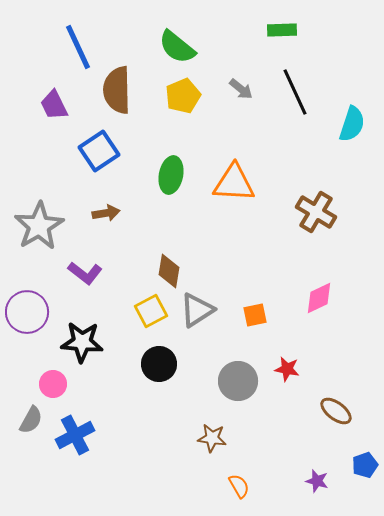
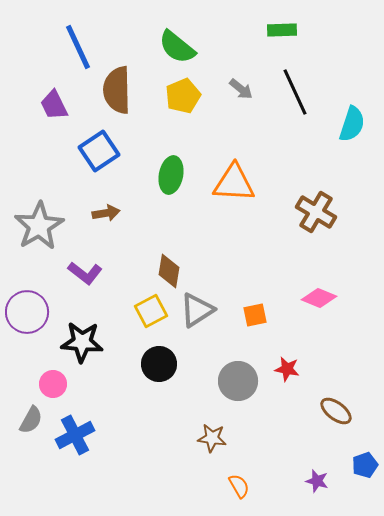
pink diamond: rotated 48 degrees clockwise
